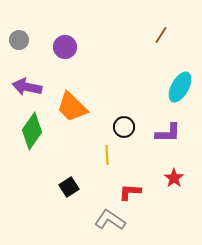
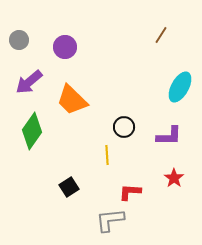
purple arrow: moved 2 px right, 5 px up; rotated 52 degrees counterclockwise
orange trapezoid: moved 7 px up
purple L-shape: moved 1 px right, 3 px down
gray L-shape: rotated 40 degrees counterclockwise
